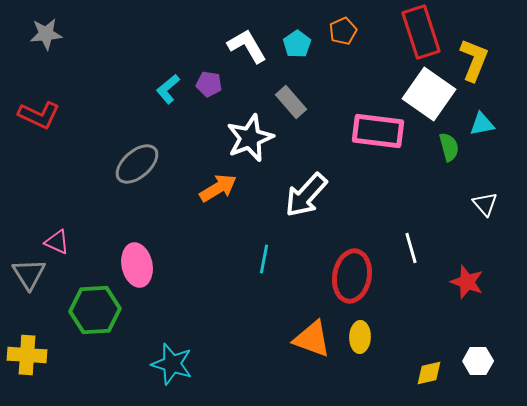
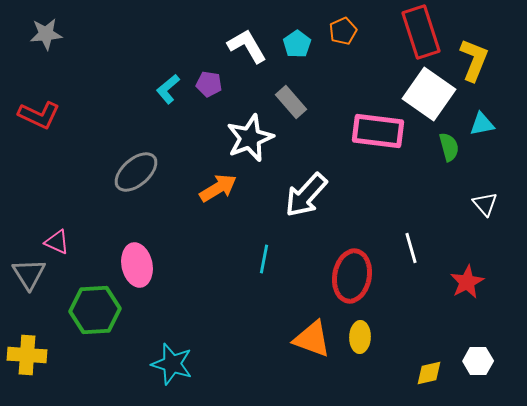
gray ellipse: moved 1 px left, 8 px down
red star: rotated 24 degrees clockwise
